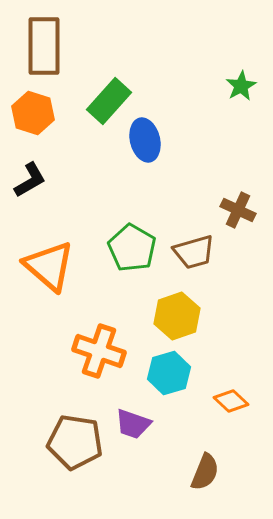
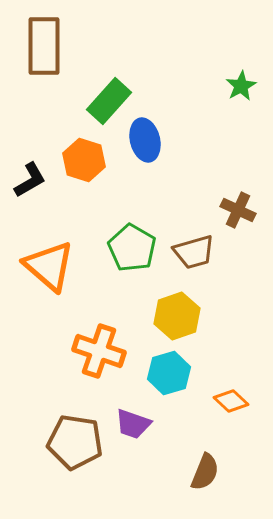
orange hexagon: moved 51 px right, 47 px down
